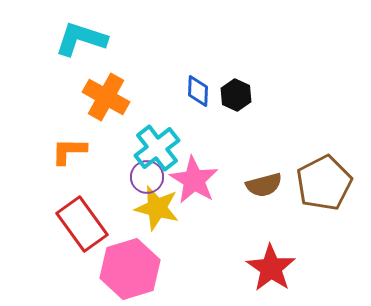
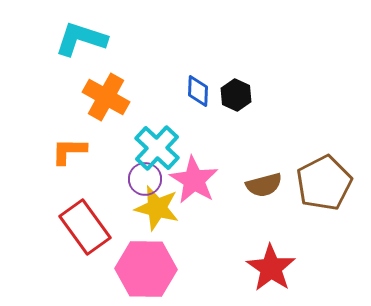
cyan cross: rotated 9 degrees counterclockwise
purple circle: moved 2 px left, 2 px down
red rectangle: moved 3 px right, 3 px down
pink hexagon: moved 16 px right; rotated 18 degrees clockwise
